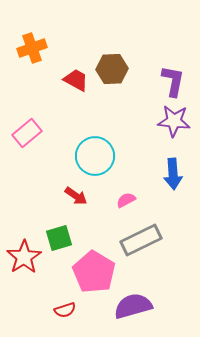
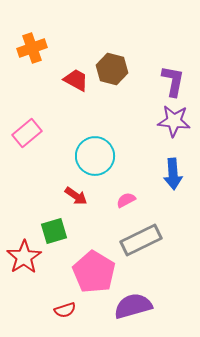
brown hexagon: rotated 16 degrees clockwise
green square: moved 5 px left, 7 px up
